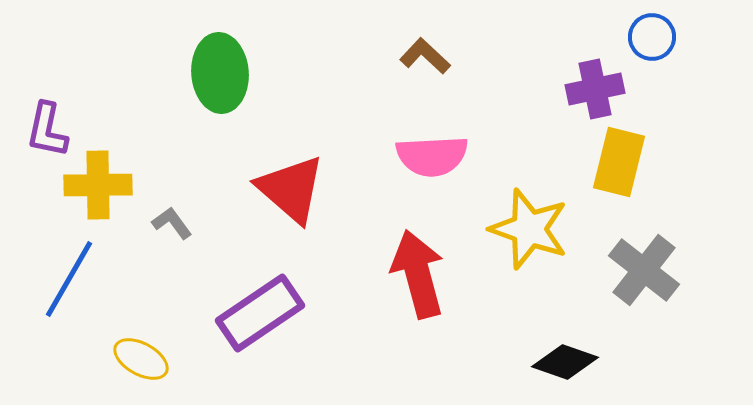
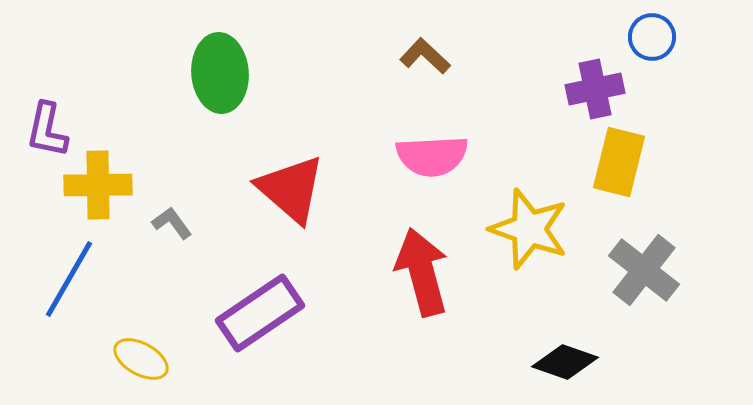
red arrow: moved 4 px right, 2 px up
